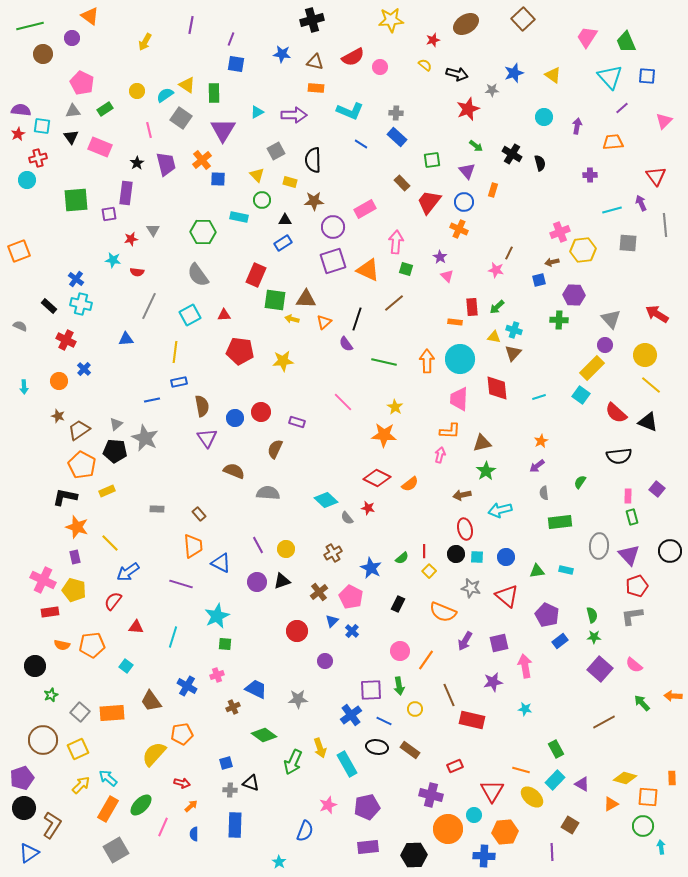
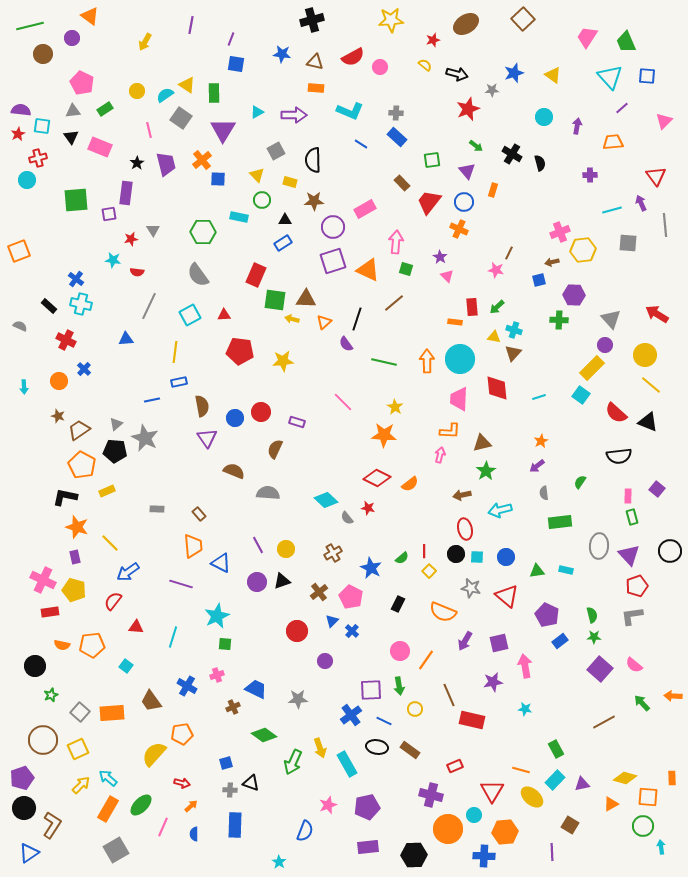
purple triangle at (582, 784): rotated 42 degrees counterclockwise
